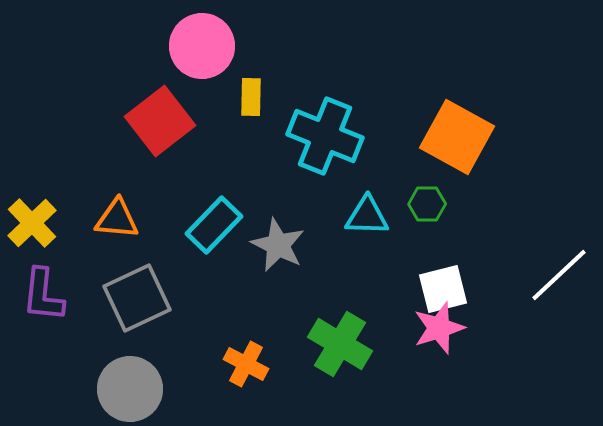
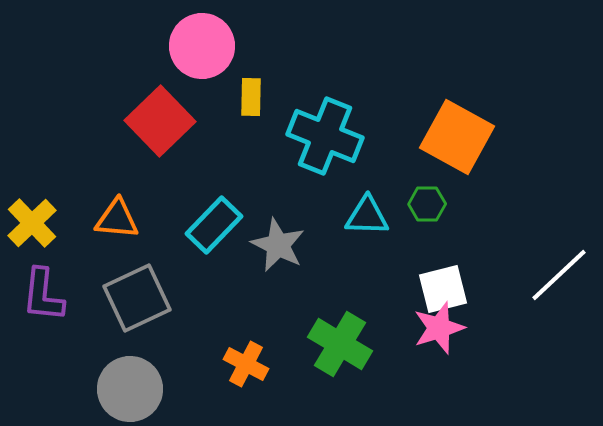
red square: rotated 6 degrees counterclockwise
